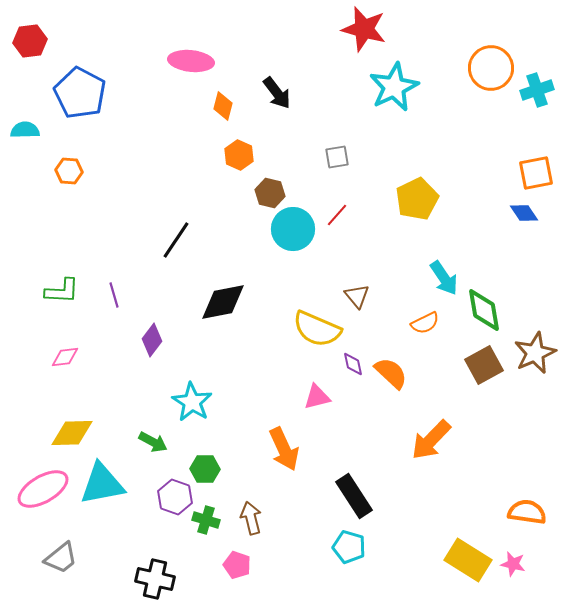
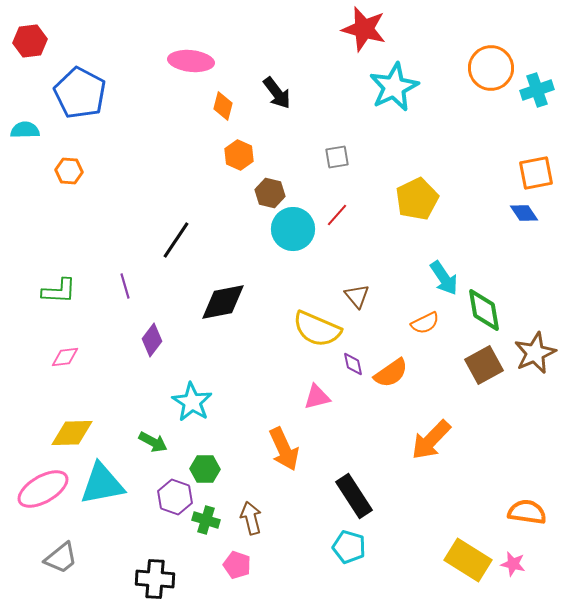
green L-shape at (62, 291): moved 3 px left
purple line at (114, 295): moved 11 px right, 9 px up
orange semicircle at (391, 373): rotated 102 degrees clockwise
black cross at (155, 579): rotated 9 degrees counterclockwise
